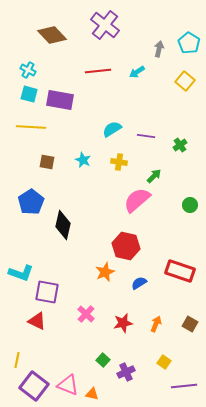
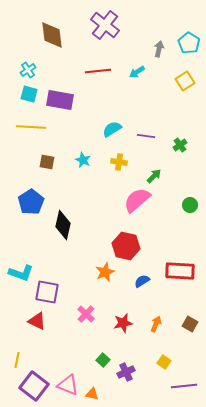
brown diamond at (52, 35): rotated 36 degrees clockwise
cyan cross at (28, 70): rotated 28 degrees clockwise
yellow square at (185, 81): rotated 18 degrees clockwise
red rectangle at (180, 271): rotated 16 degrees counterclockwise
blue semicircle at (139, 283): moved 3 px right, 2 px up
